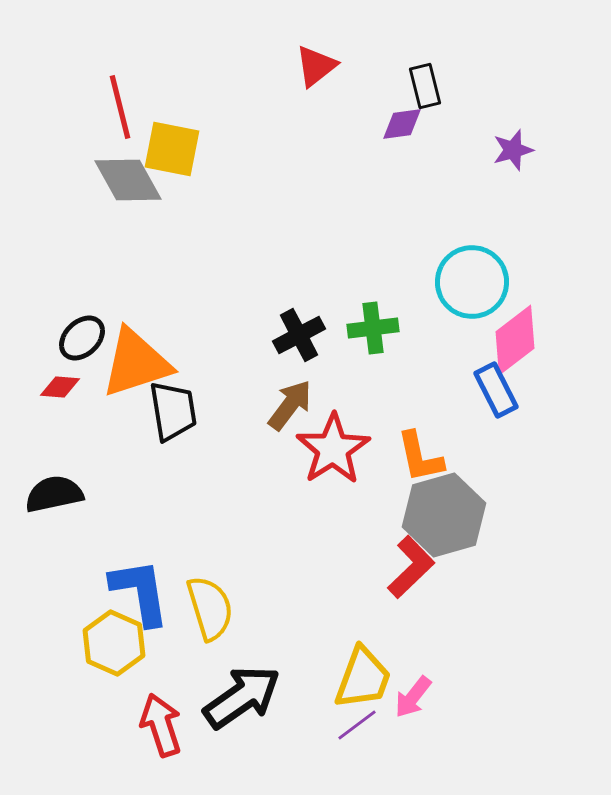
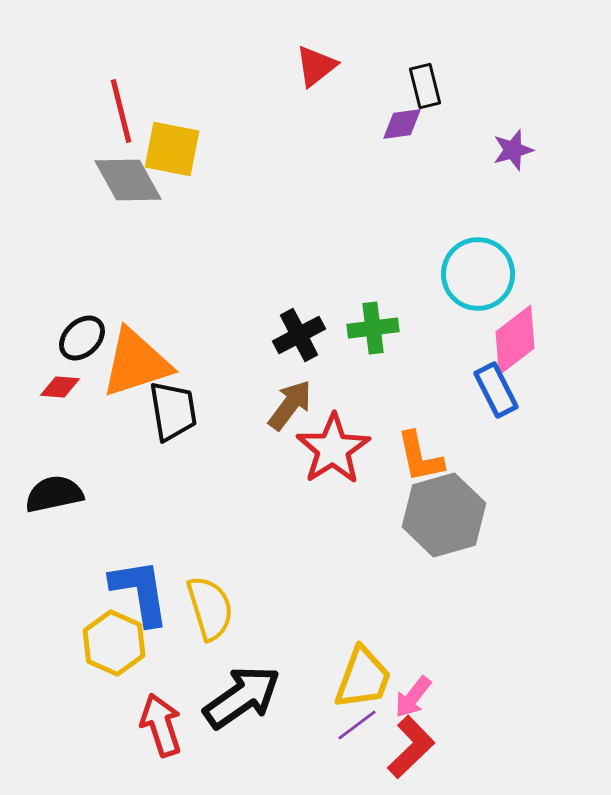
red line: moved 1 px right, 4 px down
cyan circle: moved 6 px right, 8 px up
red L-shape: moved 180 px down
